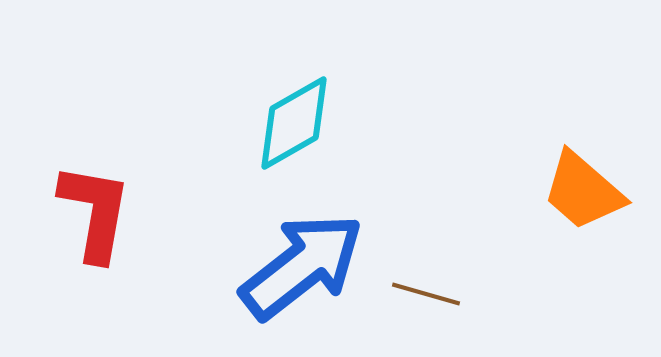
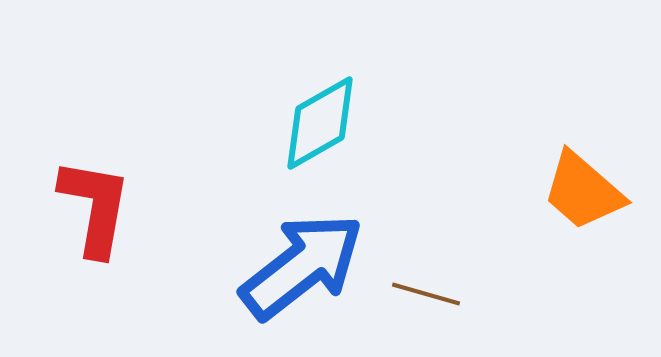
cyan diamond: moved 26 px right
red L-shape: moved 5 px up
